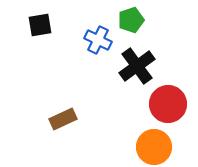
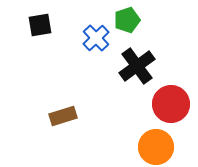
green pentagon: moved 4 px left
blue cross: moved 2 px left, 2 px up; rotated 20 degrees clockwise
red circle: moved 3 px right
brown rectangle: moved 3 px up; rotated 8 degrees clockwise
orange circle: moved 2 px right
